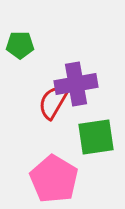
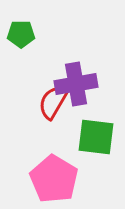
green pentagon: moved 1 px right, 11 px up
green square: rotated 15 degrees clockwise
